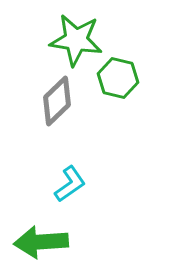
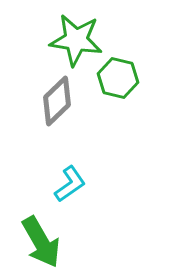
green arrow: rotated 116 degrees counterclockwise
